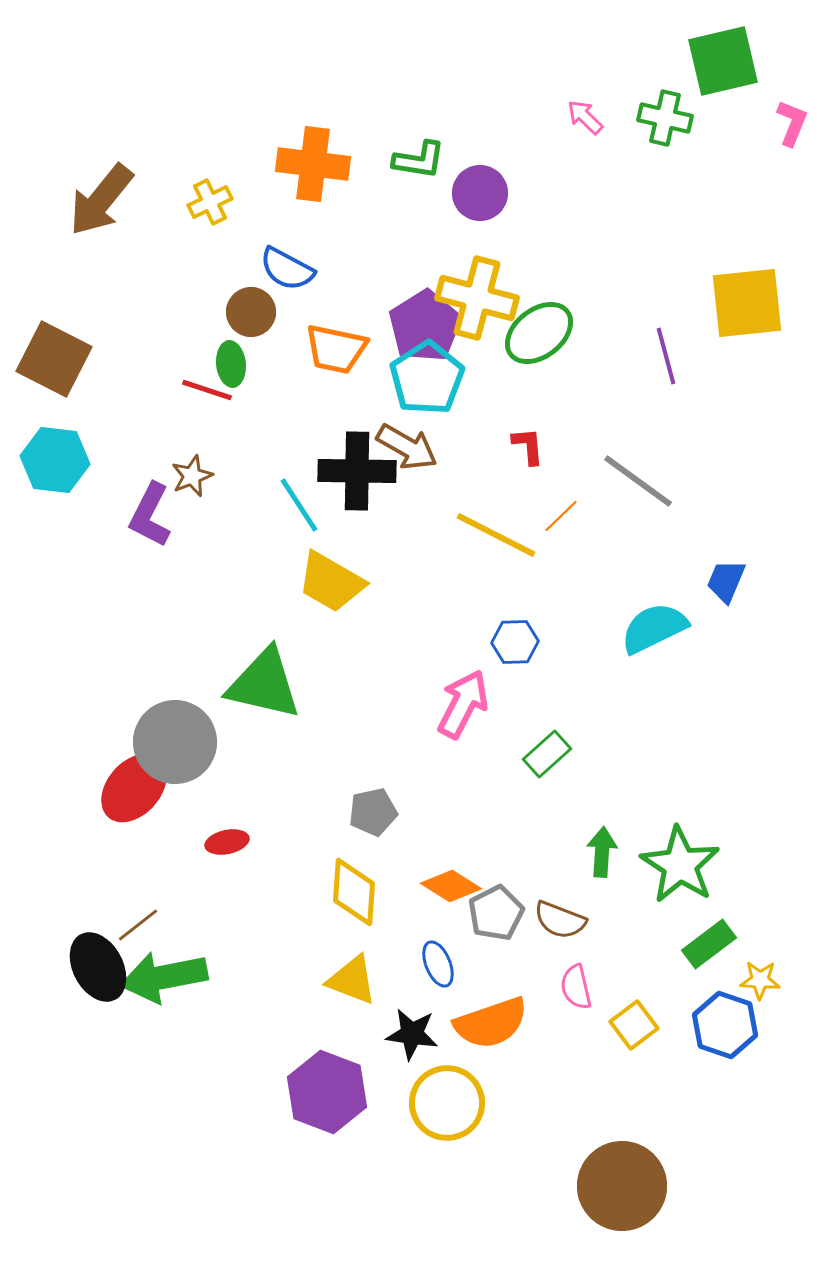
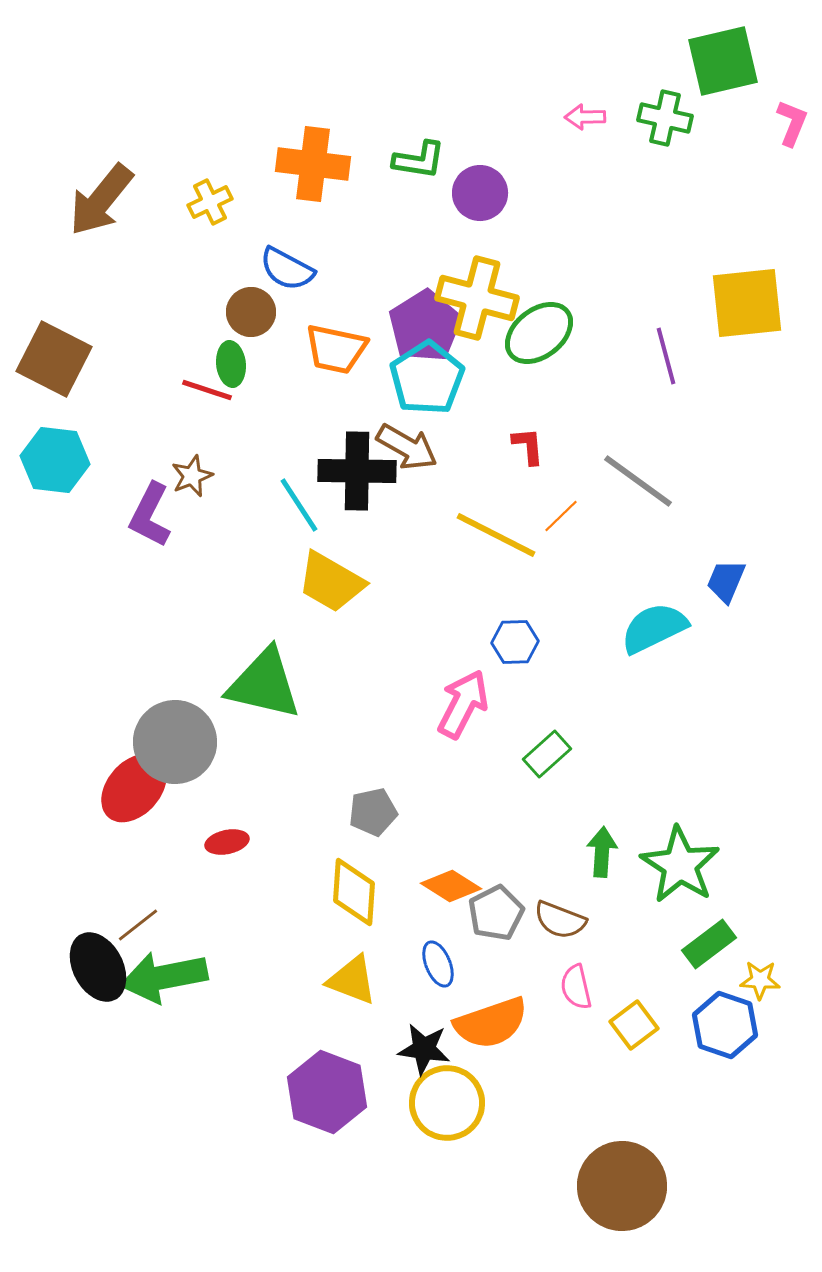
pink arrow at (585, 117): rotated 45 degrees counterclockwise
black star at (412, 1034): moved 12 px right, 15 px down
